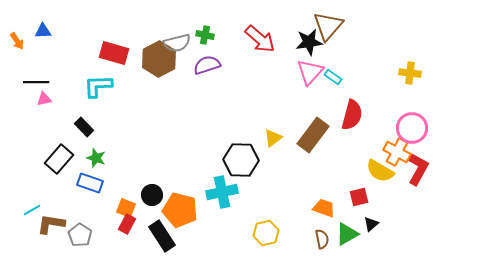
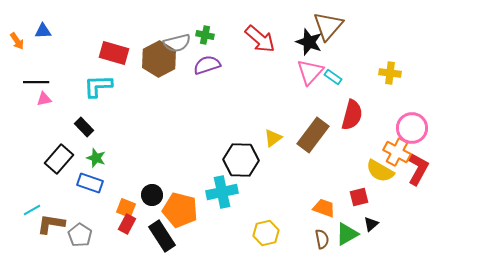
black star at (309, 42): rotated 28 degrees clockwise
yellow cross at (410, 73): moved 20 px left
